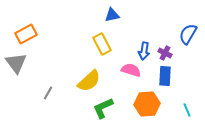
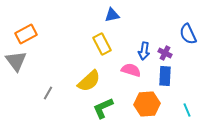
blue semicircle: rotated 55 degrees counterclockwise
gray triangle: moved 2 px up
